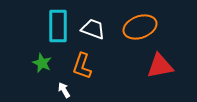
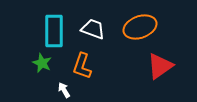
cyan rectangle: moved 4 px left, 5 px down
red triangle: rotated 24 degrees counterclockwise
